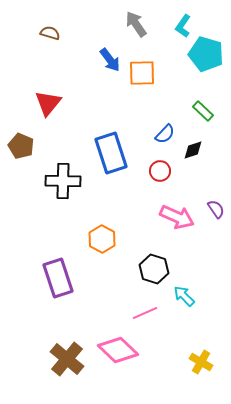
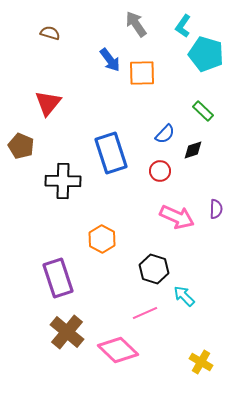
purple semicircle: rotated 36 degrees clockwise
brown cross: moved 27 px up
